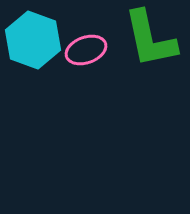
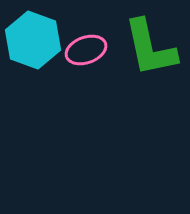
green L-shape: moved 9 px down
